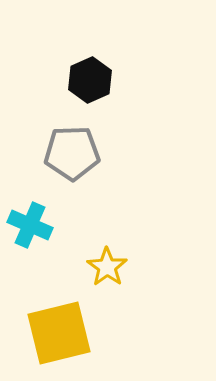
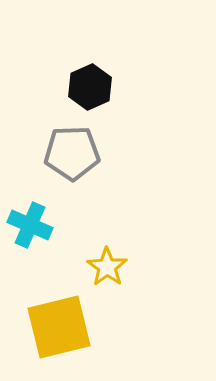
black hexagon: moved 7 px down
yellow square: moved 6 px up
